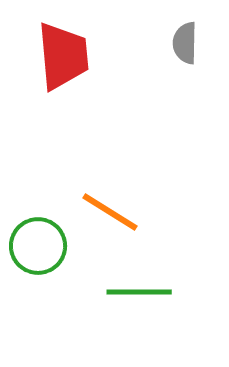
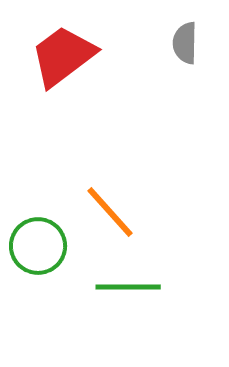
red trapezoid: rotated 122 degrees counterclockwise
orange line: rotated 16 degrees clockwise
green line: moved 11 px left, 5 px up
